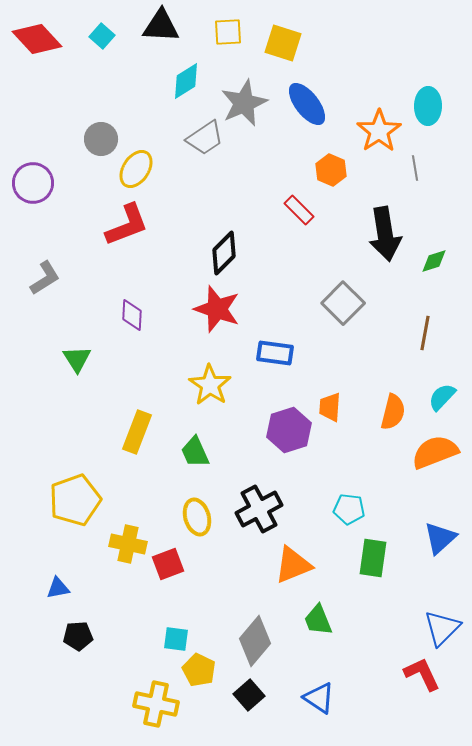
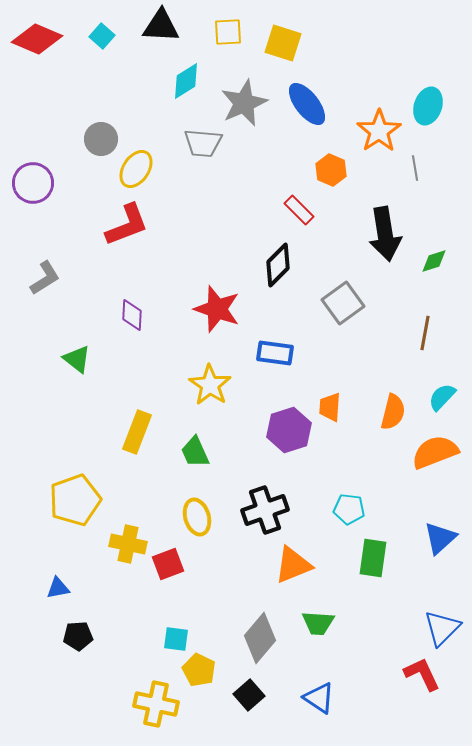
red diamond at (37, 39): rotated 24 degrees counterclockwise
cyan ellipse at (428, 106): rotated 18 degrees clockwise
gray trapezoid at (205, 138): moved 2 px left, 5 px down; rotated 39 degrees clockwise
black diamond at (224, 253): moved 54 px right, 12 px down
gray square at (343, 303): rotated 9 degrees clockwise
green triangle at (77, 359): rotated 20 degrees counterclockwise
black cross at (259, 509): moved 6 px right, 1 px down; rotated 9 degrees clockwise
green trapezoid at (318, 620): moved 3 px down; rotated 64 degrees counterclockwise
gray diamond at (255, 641): moved 5 px right, 3 px up
